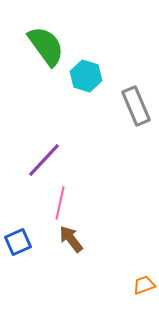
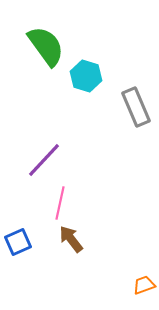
gray rectangle: moved 1 px down
